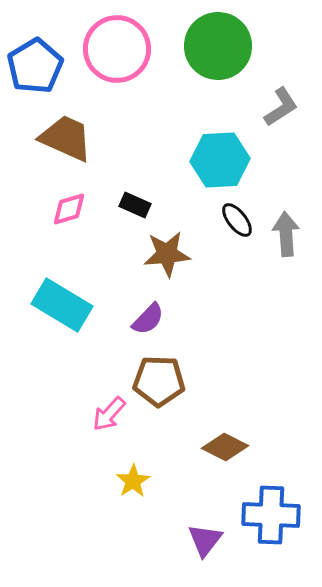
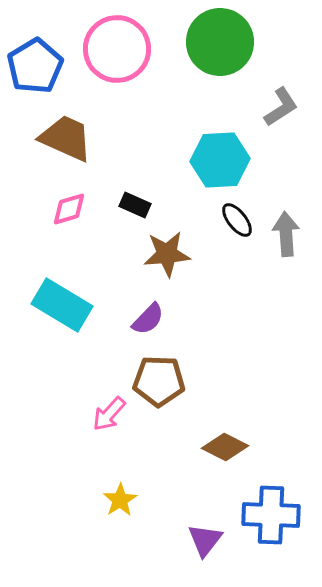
green circle: moved 2 px right, 4 px up
yellow star: moved 13 px left, 19 px down
